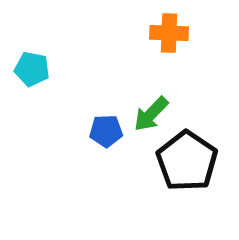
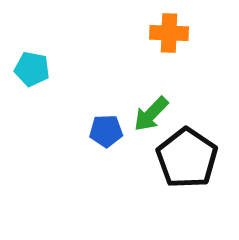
black pentagon: moved 3 px up
